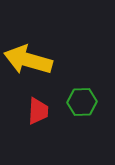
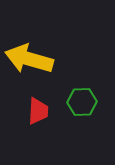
yellow arrow: moved 1 px right, 1 px up
